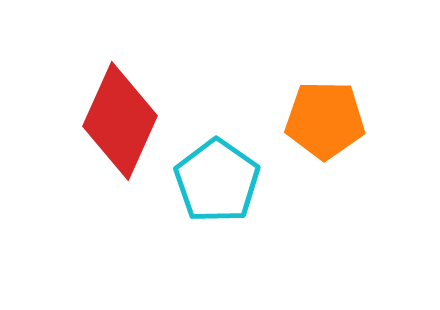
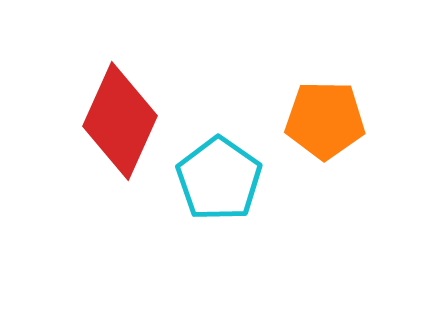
cyan pentagon: moved 2 px right, 2 px up
